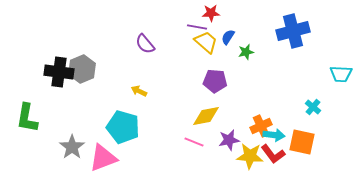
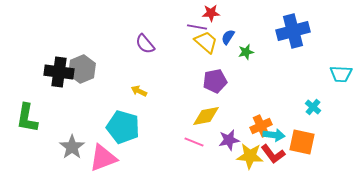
purple pentagon: rotated 15 degrees counterclockwise
